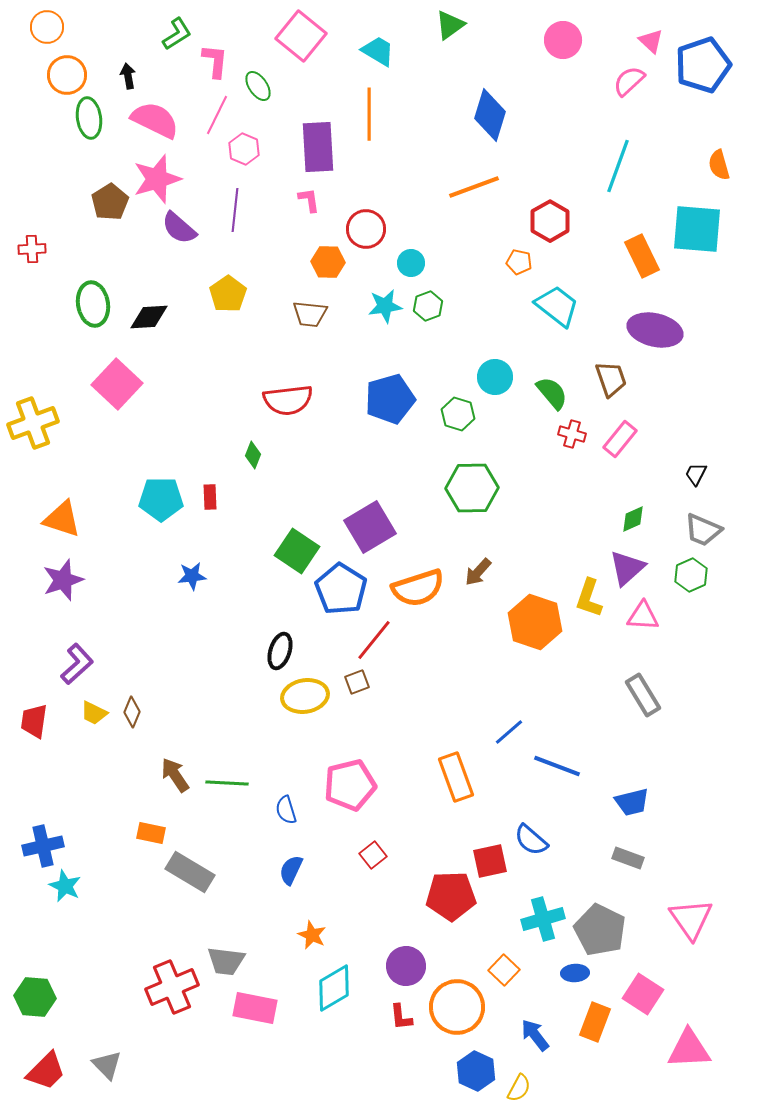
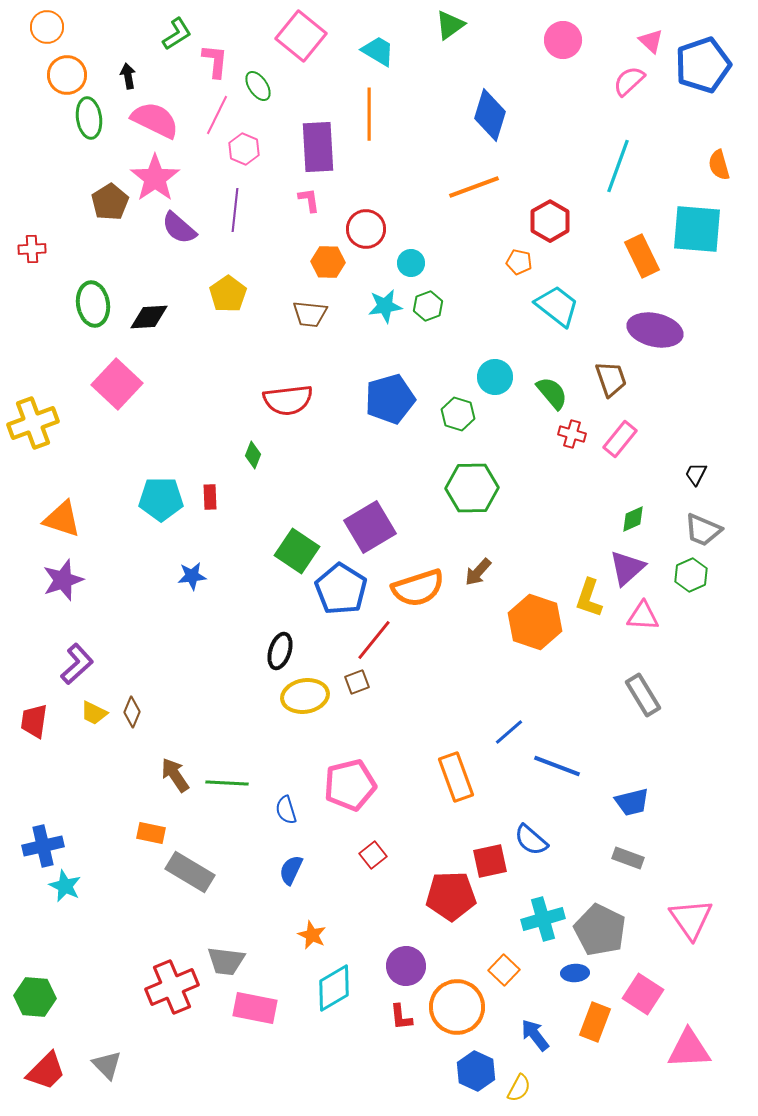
pink star at (157, 179): moved 2 px left, 1 px up; rotated 18 degrees counterclockwise
